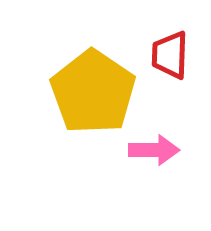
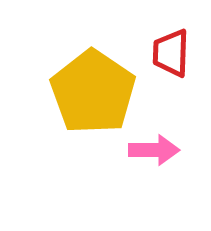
red trapezoid: moved 1 px right, 2 px up
